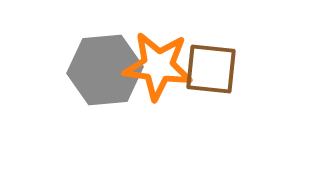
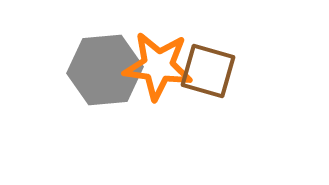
brown square: moved 3 px left, 2 px down; rotated 10 degrees clockwise
